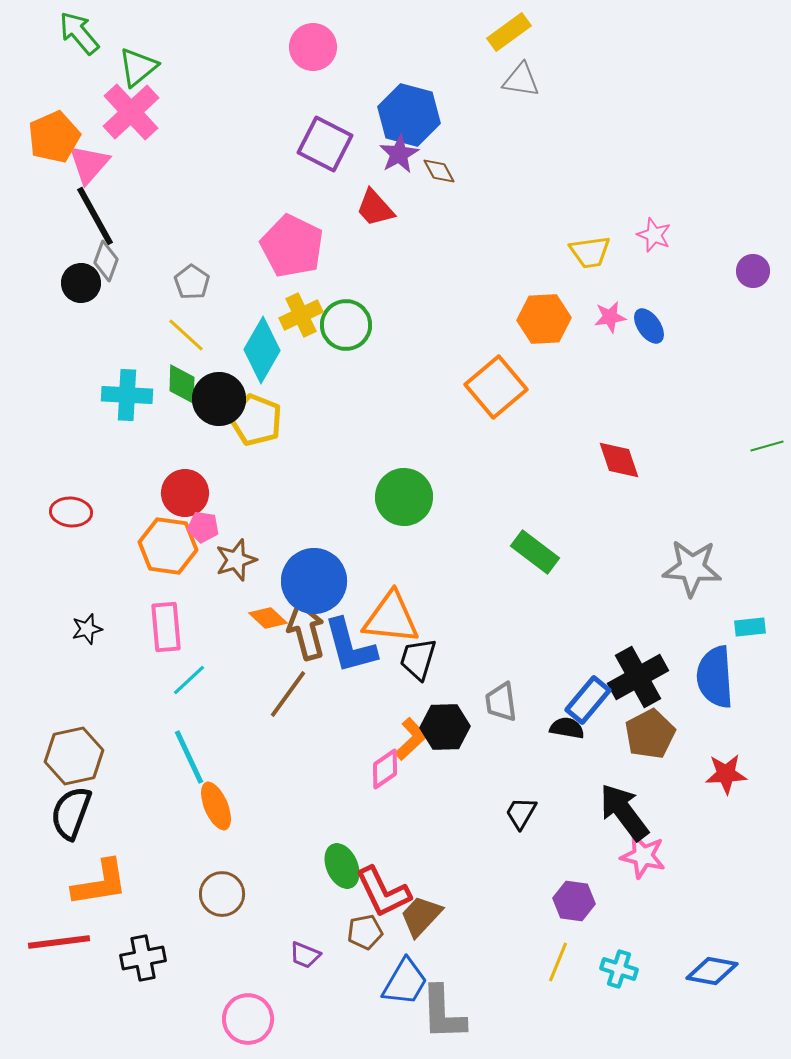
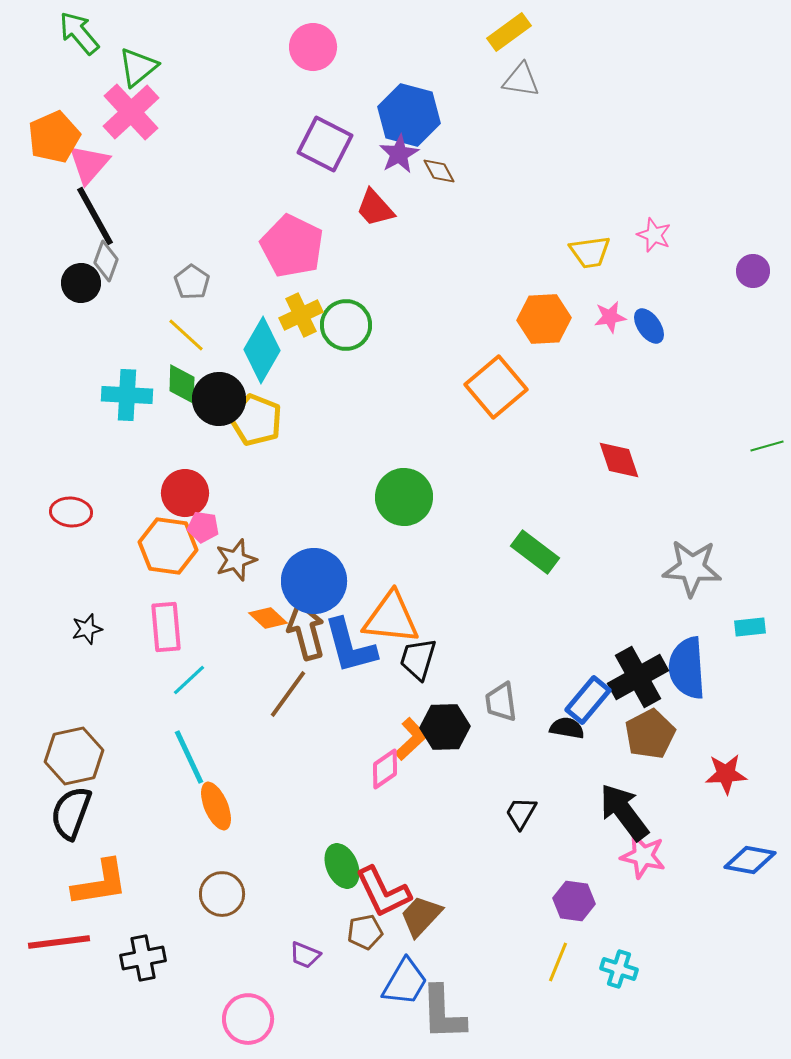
blue semicircle at (715, 677): moved 28 px left, 9 px up
blue diamond at (712, 971): moved 38 px right, 111 px up
